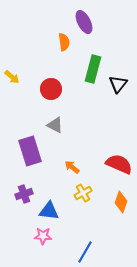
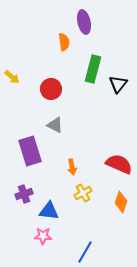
purple ellipse: rotated 15 degrees clockwise
orange arrow: rotated 140 degrees counterclockwise
